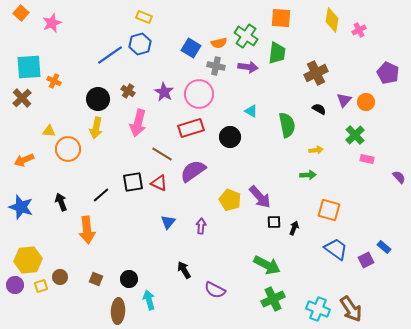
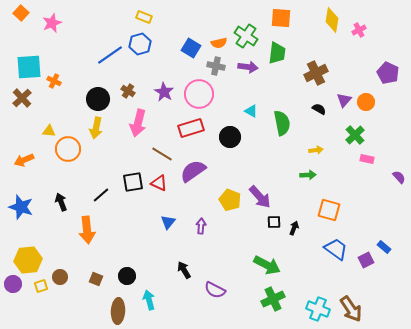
green semicircle at (287, 125): moved 5 px left, 2 px up
black circle at (129, 279): moved 2 px left, 3 px up
purple circle at (15, 285): moved 2 px left, 1 px up
